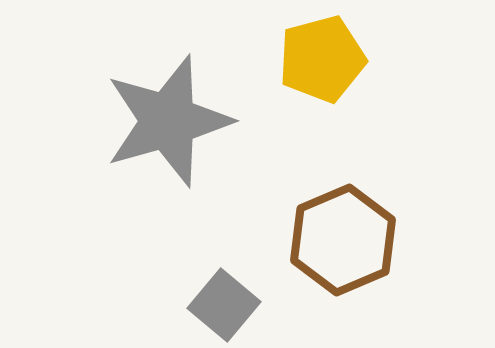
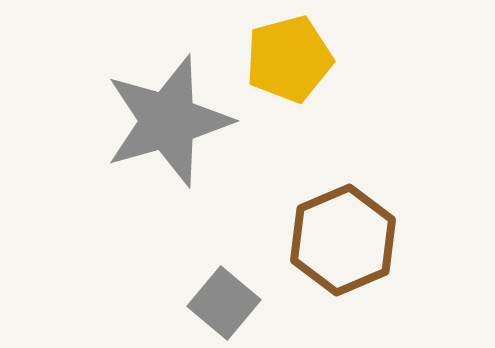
yellow pentagon: moved 33 px left
gray square: moved 2 px up
